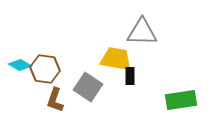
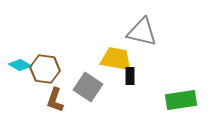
gray triangle: rotated 12 degrees clockwise
